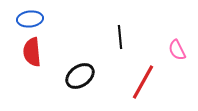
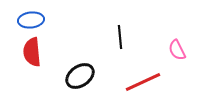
blue ellipse: moved 1 px right, 1 px down
red line: rotated 36 degrees clockwise
